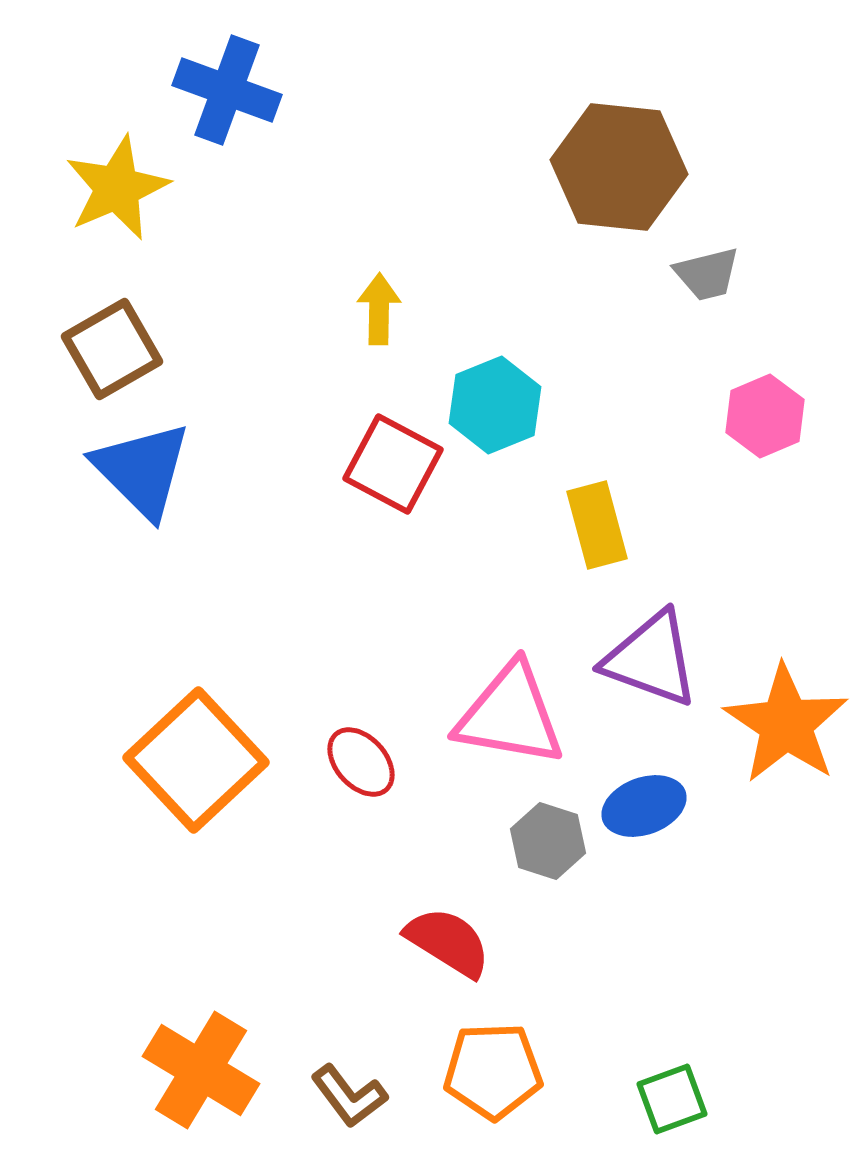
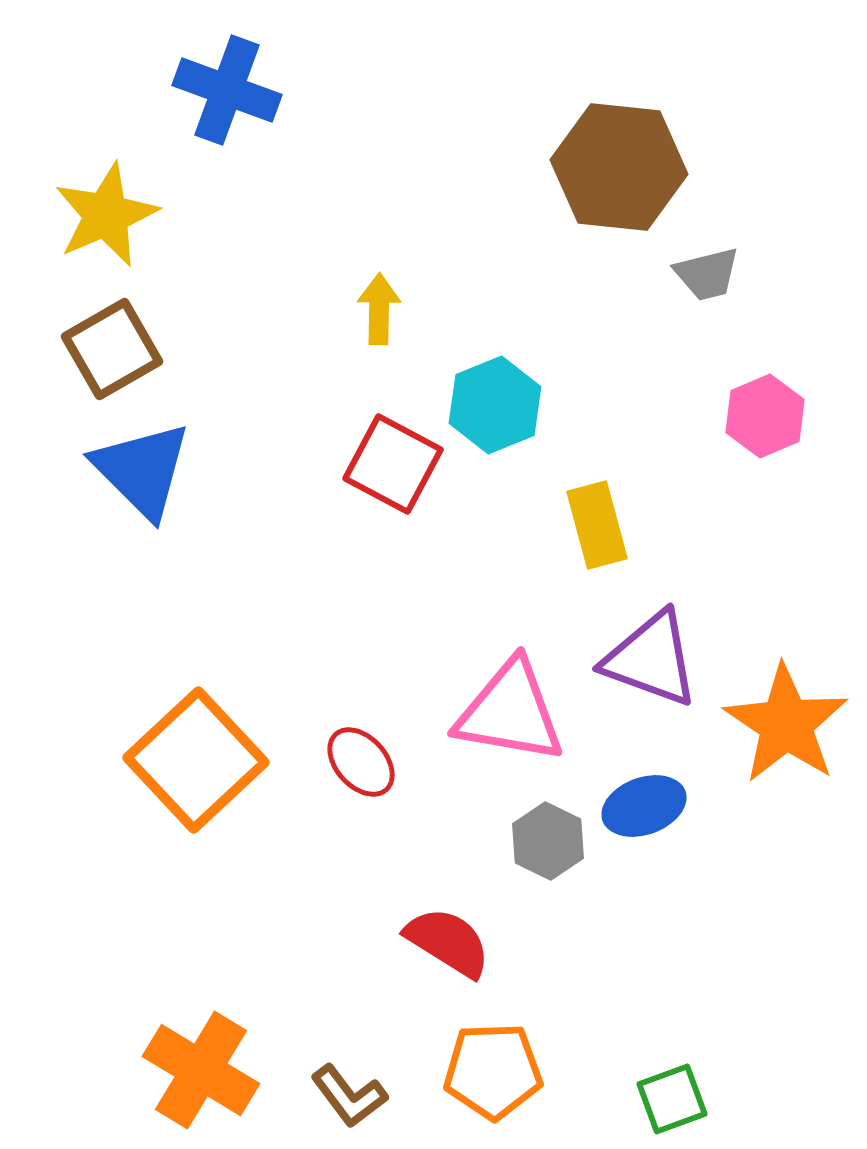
yellow star: moved 11 px left, 27 px down
pink triangle: moved 3 px up
gray hexagon: rotated 8 degrees clockwise
